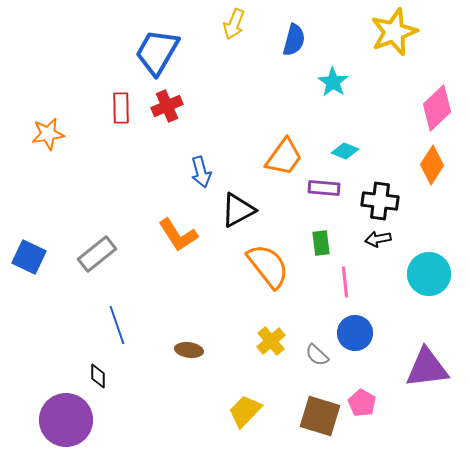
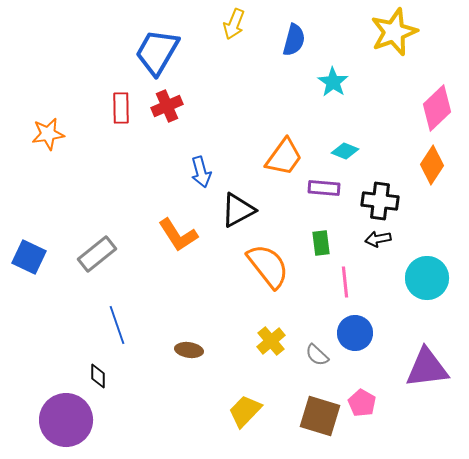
cyan circle: moved 2 px left, 4 px down
